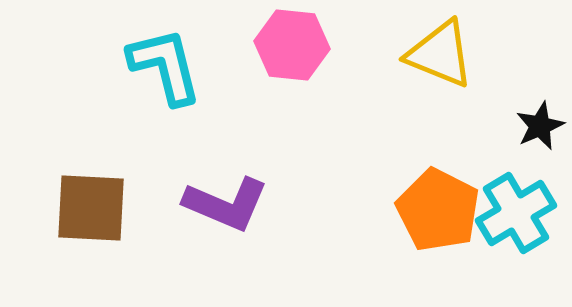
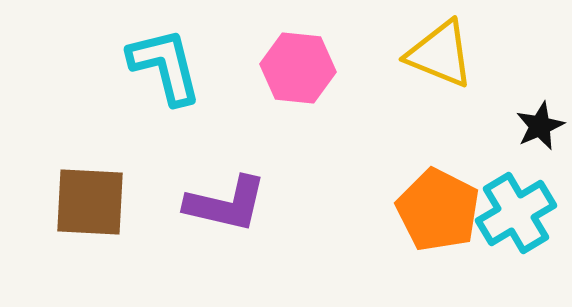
pink hexagon: moved 6 px right, 23 px down
purple L-shape: rotated 10 degrees counterclockwise
brown square: moved 1 px left, 6 px up
